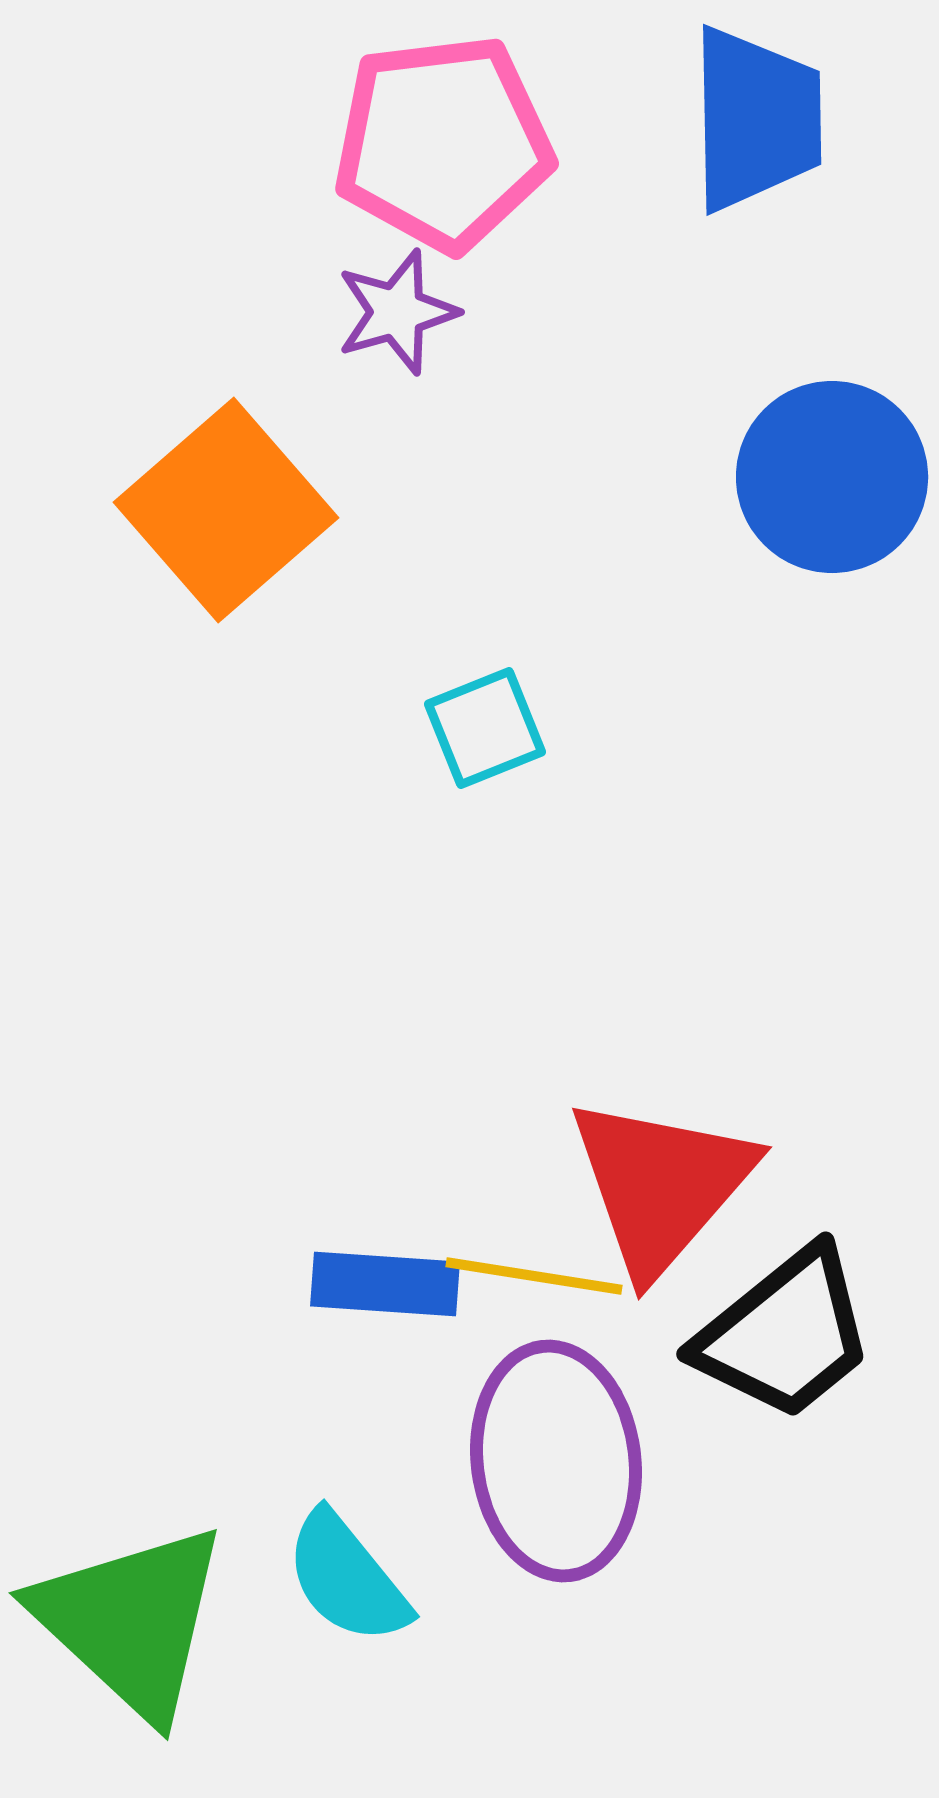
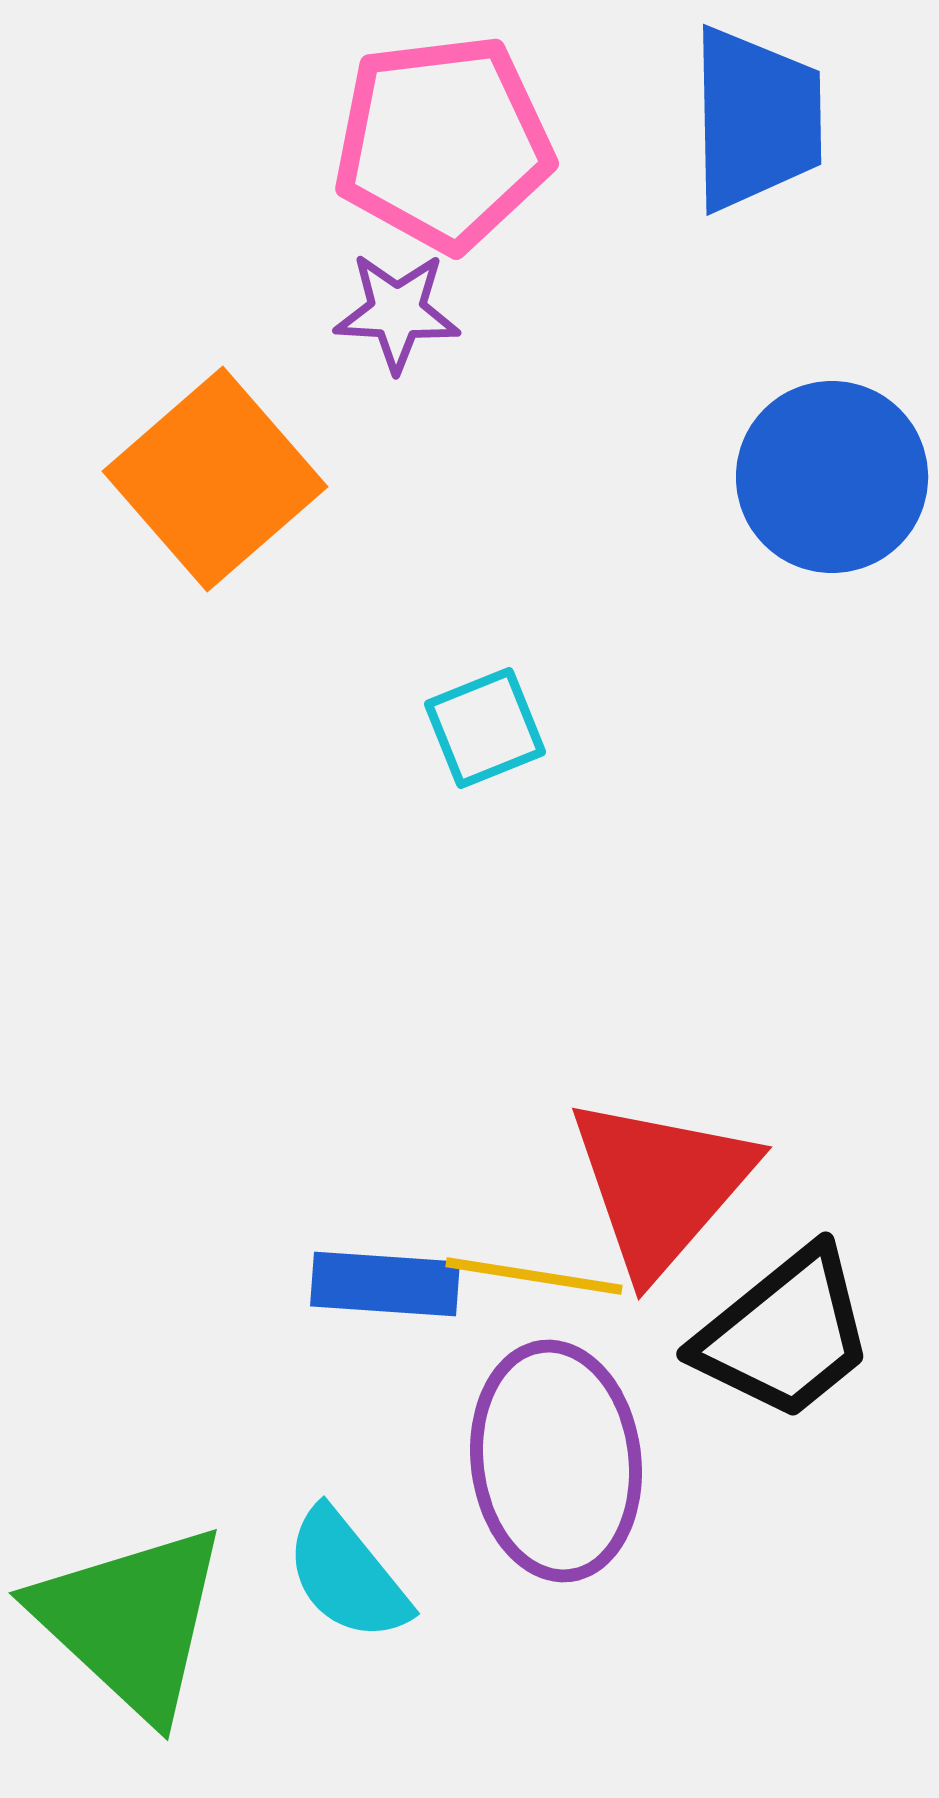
purple star: rotated 19 degrees clockwise
orange square: moved 11 px left, 31 px up
cyan semicircle: moved 3 px up
